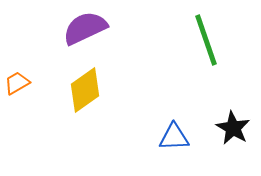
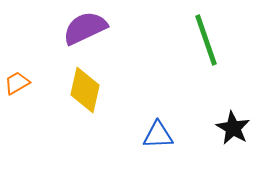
yellow diamond: rotated 42 degrees counterclockwise
blue triangle: moved 16 px left, 2 px up
